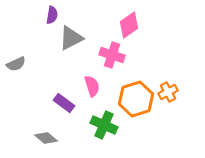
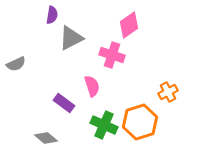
orange hexagon: moved 4 px right, 23 px down
